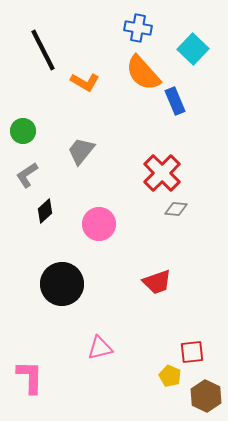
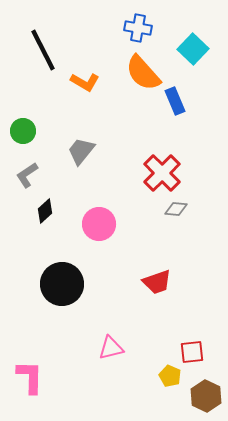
pink triangle: moved 11 px right
